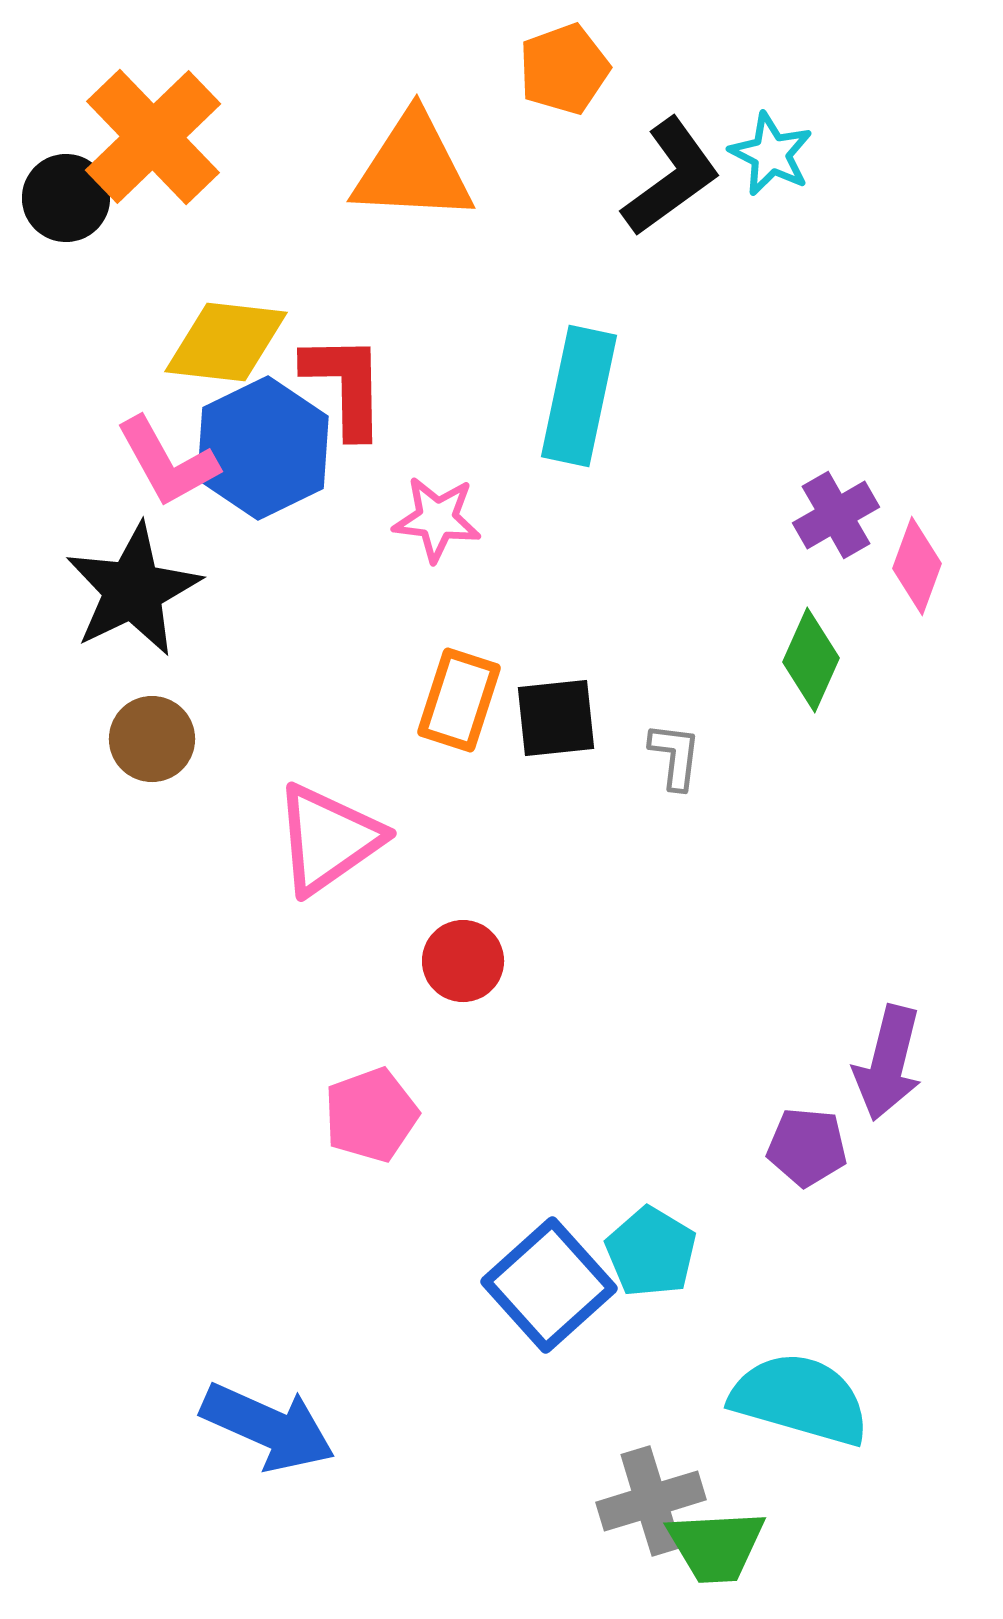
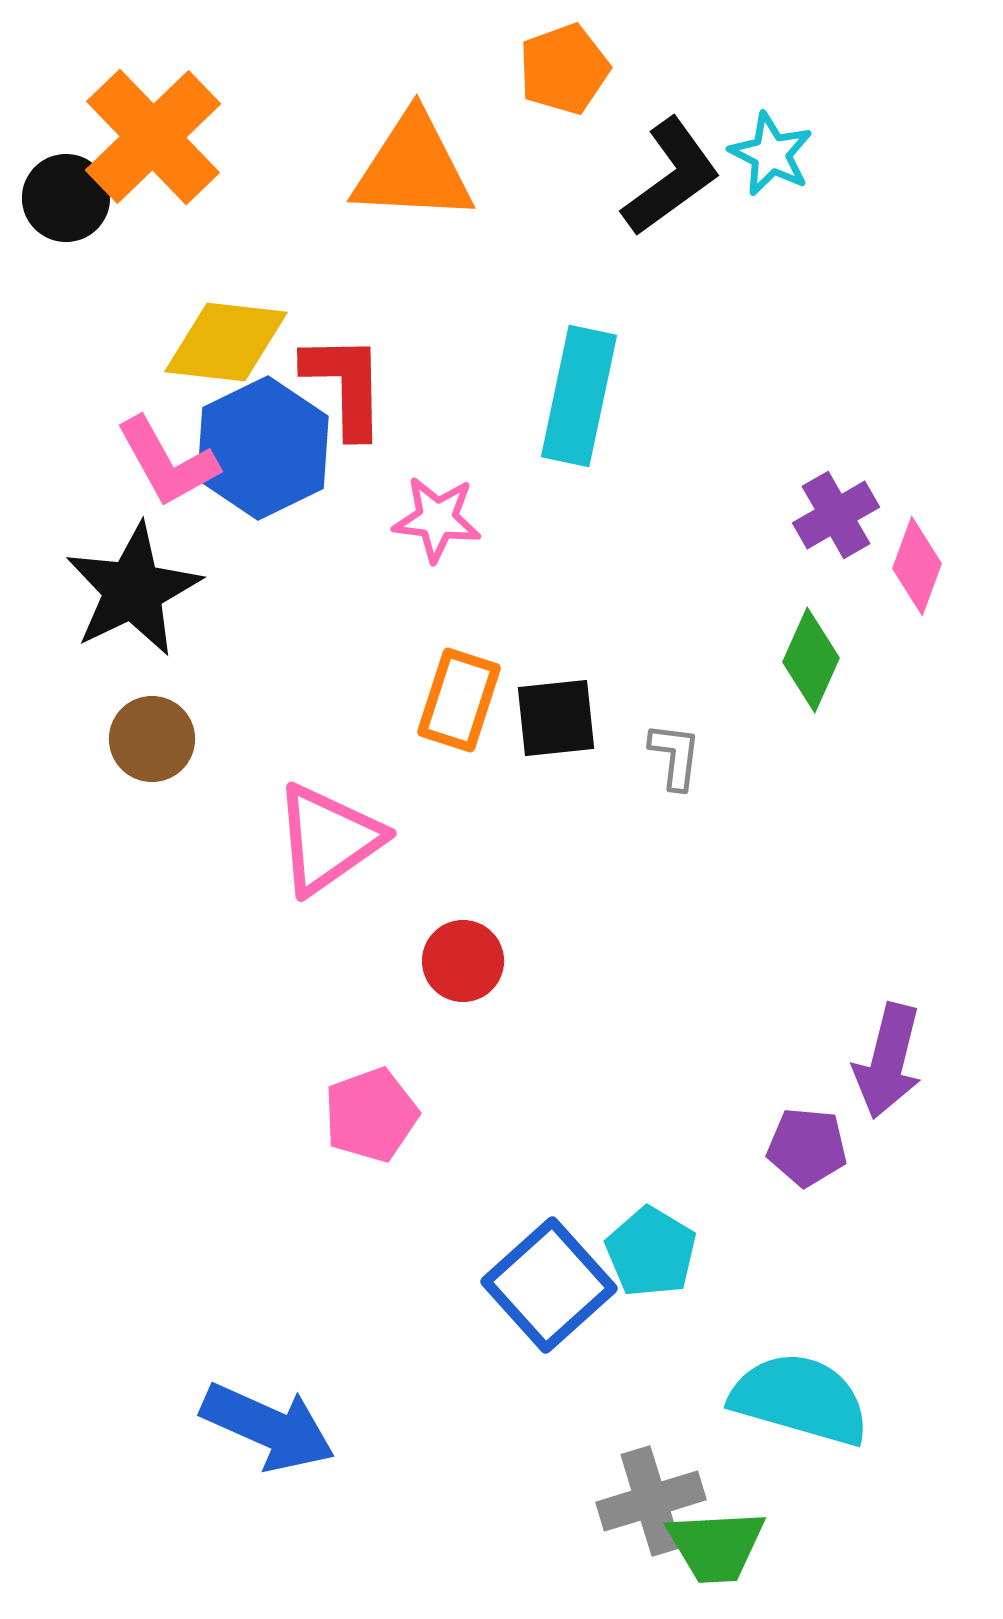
purple arrow: moved 2 px up
